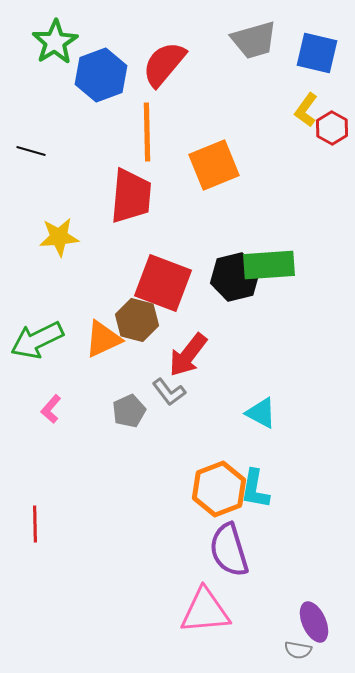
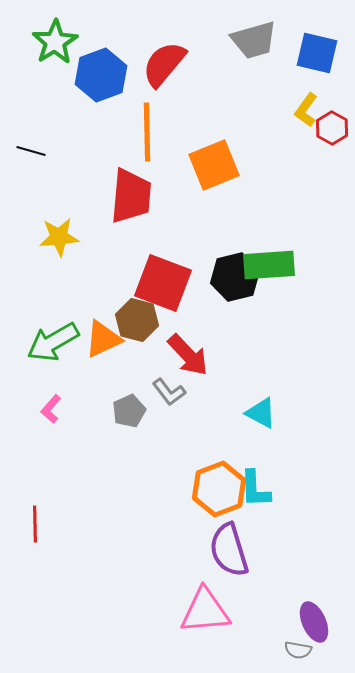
green arrow: moved 16 px right, 2 px down; rotated 4 degrees counterclockwise
red arrow: rotated 81 degrees counterclockwise
cyan L-shape: rotated 12 degrees counterclockwise
